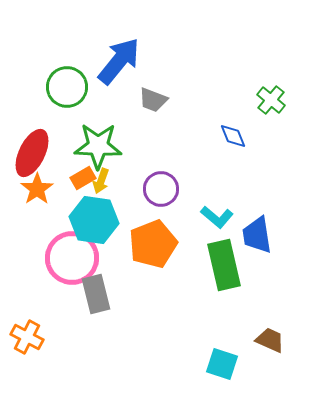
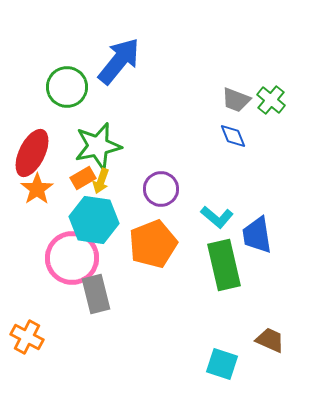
gray trapezoid: moved 83 px right
green star: rotated 15 degrees counterclockwise
